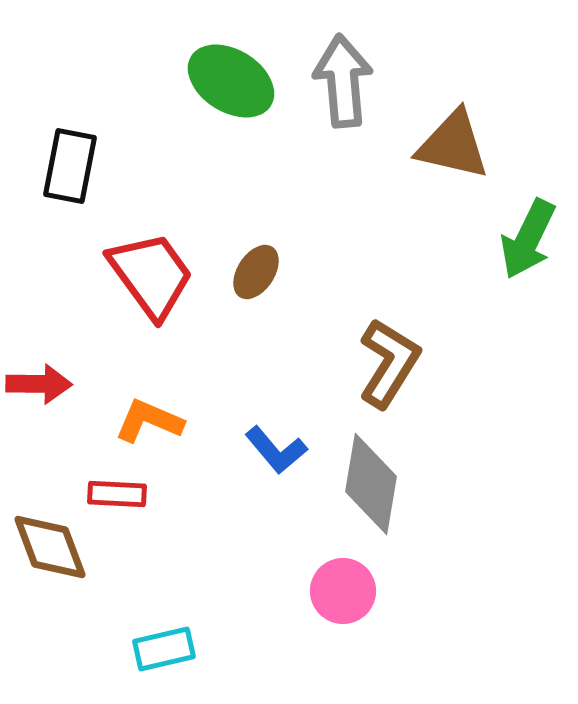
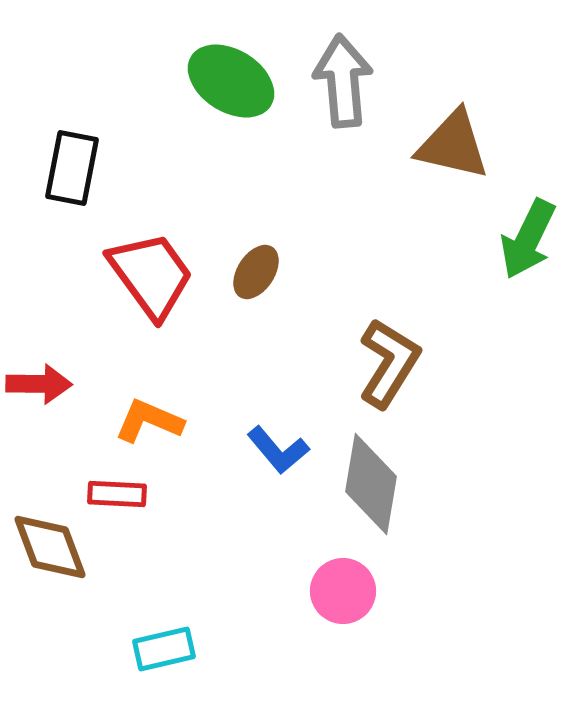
black rectangle: moved 2 px right, 2 px down
blue L-shape: moved 2 px right
